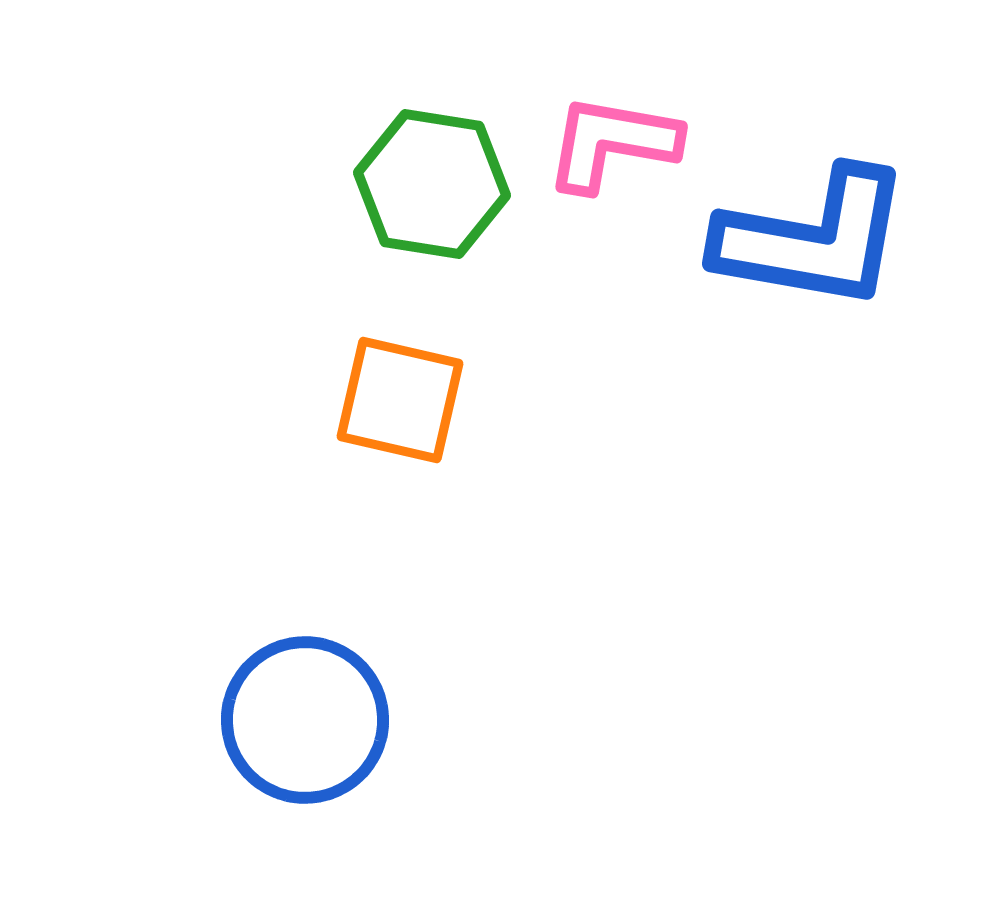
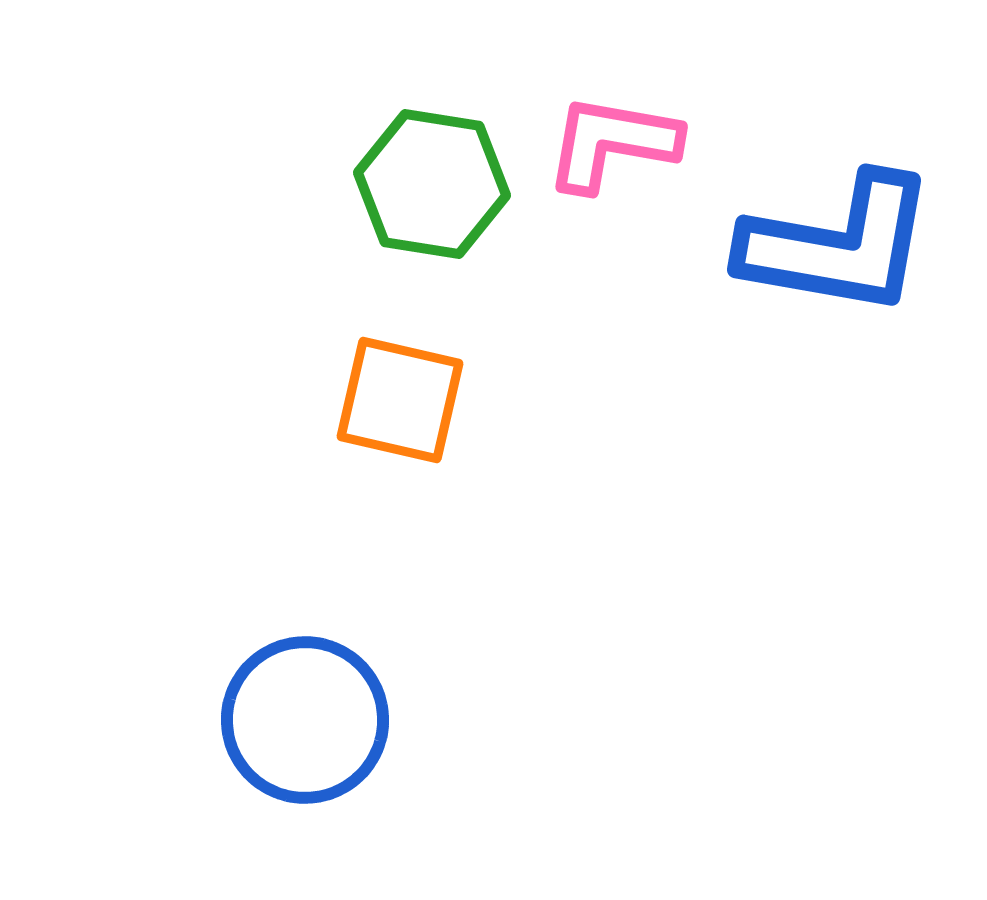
blue L-shape: moved 25 px right, 6 px down
